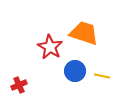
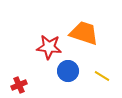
red star: moved 1 px left; rotated 25 degrees counterclockwise
blue circle: moved 7 px left
yellow line: rotated 21 degrees clockwise
